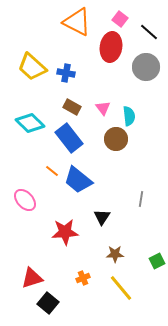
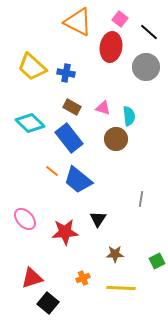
orange triangle: moved 1 px right
pink triangle: rotated 35 degrees counterclockwise
pink ellipse: moved 19 px down
black triangle: moved 4 px left, 2 px down
yellow line: rotated 48 degrees counterclockwise
